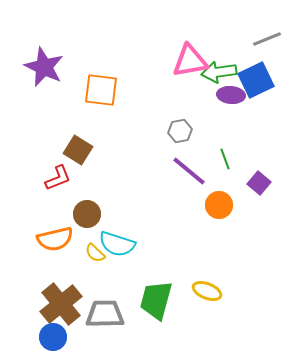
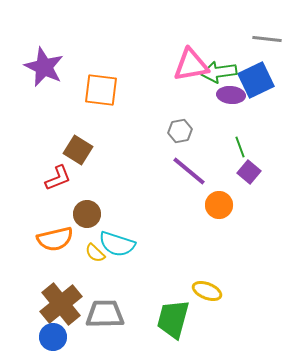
gray line: rotated 28 degrees clockwise
pink triangle: moved 1 px right, 4 px down
green line: moved 15 px right, 12 px up
purple square: moved 10 px left, 11 px up
green trapezoid: moved 17 px right, 19 px down
